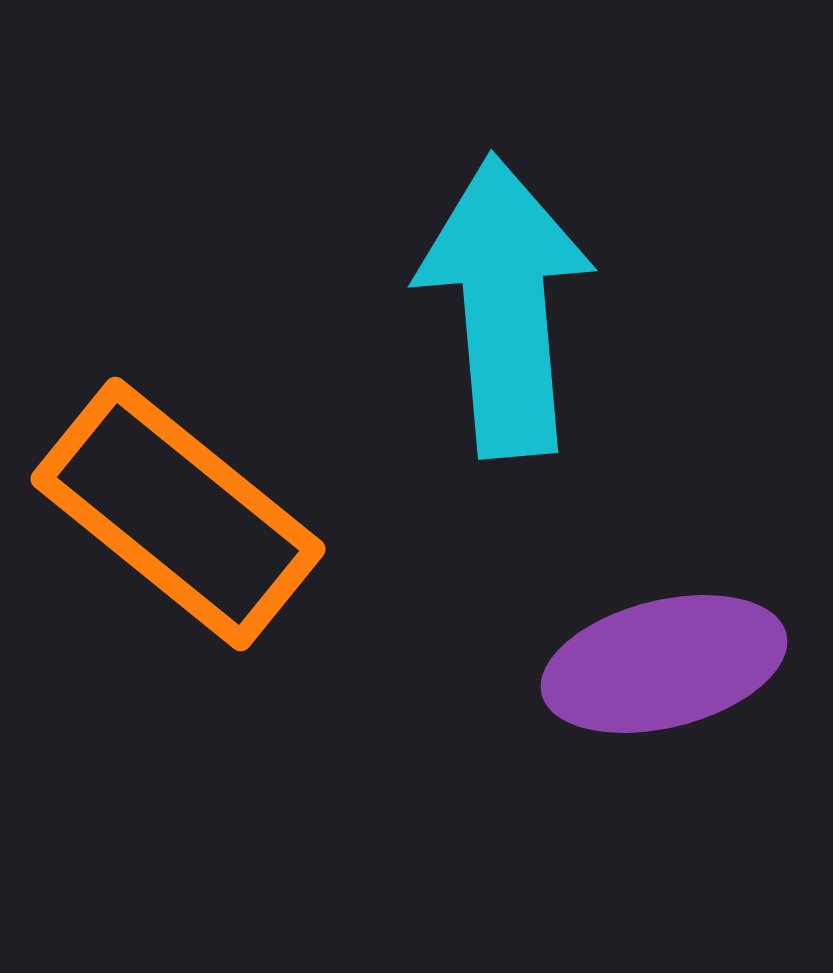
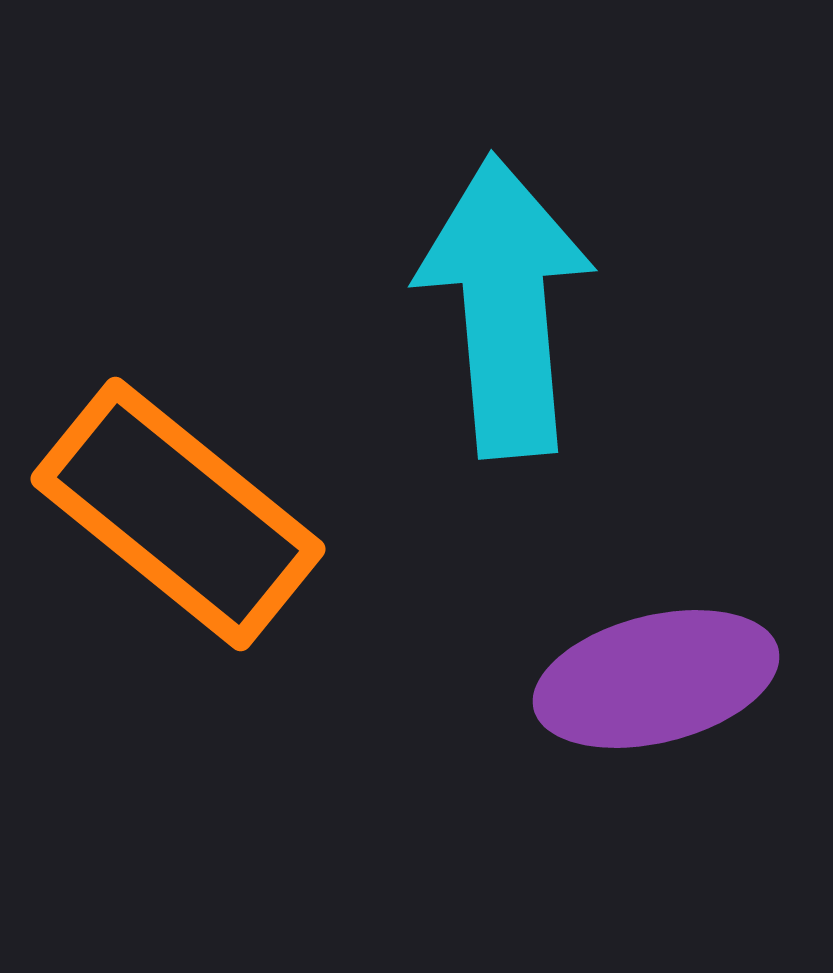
purple ellipse: moved 8 px left, 15 px down
